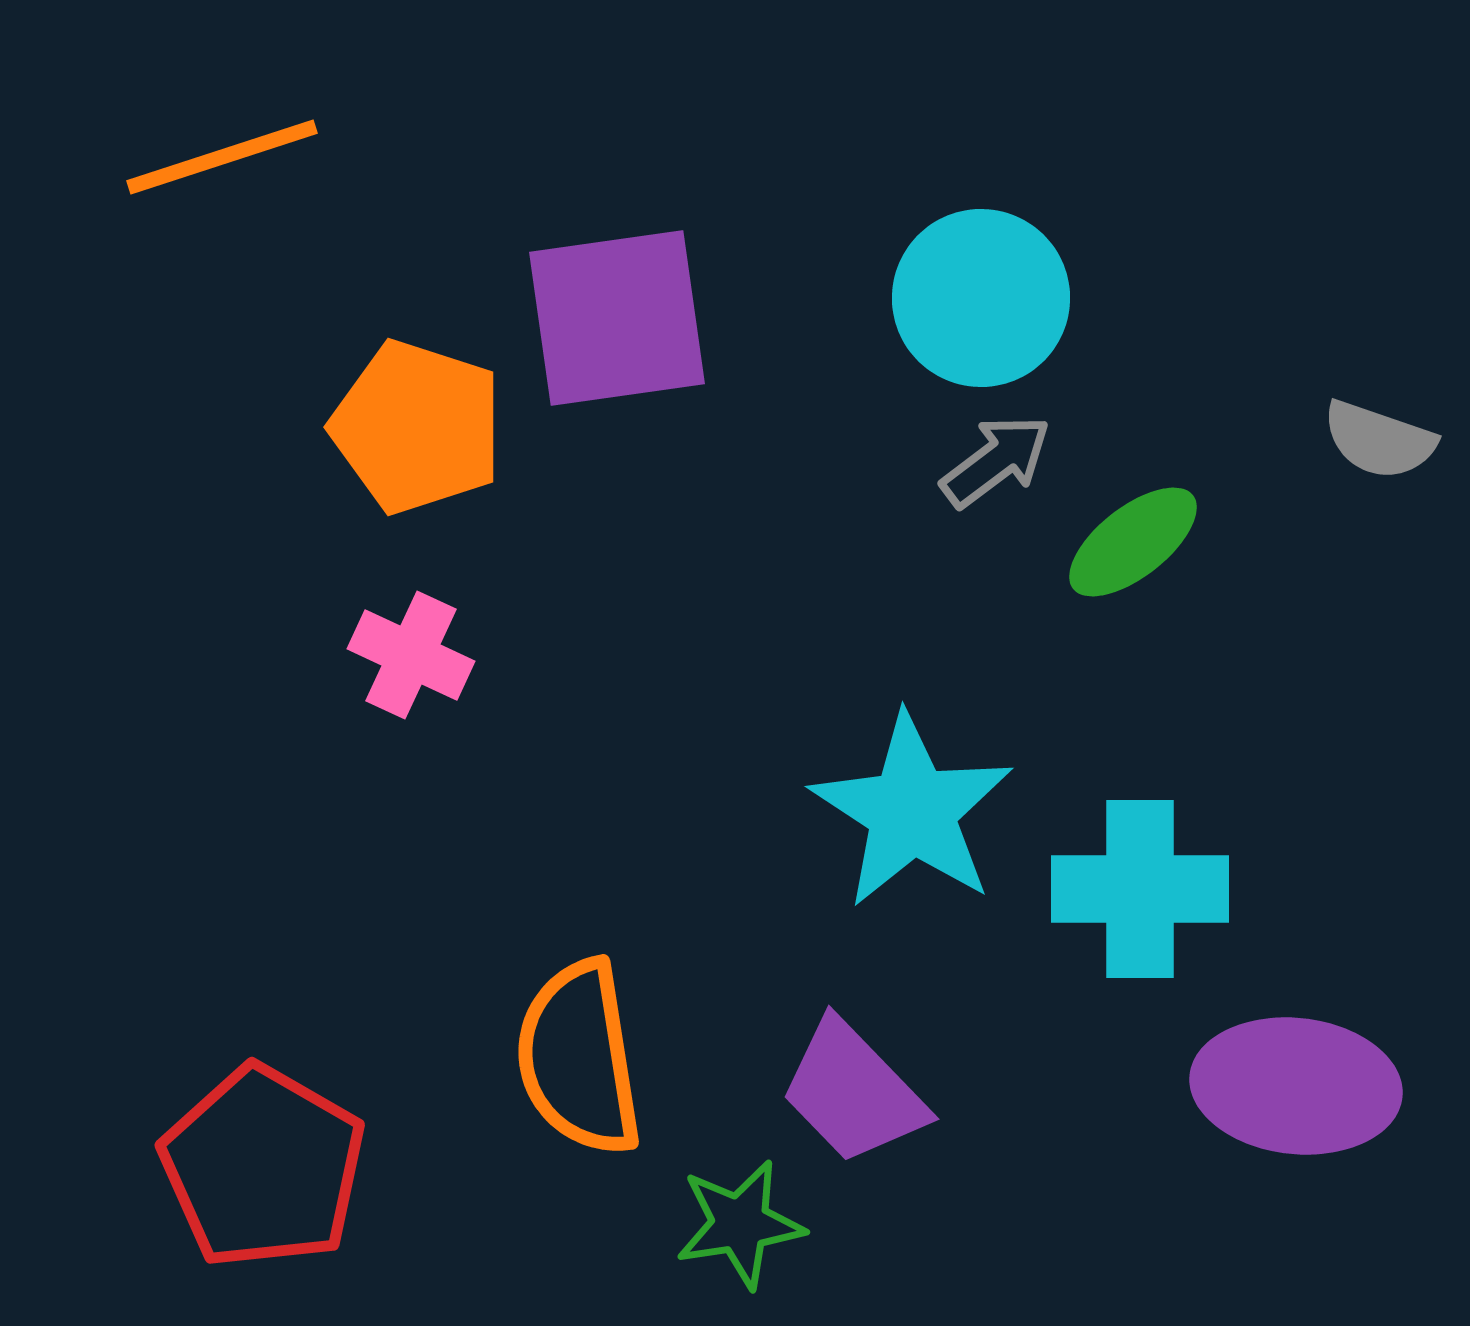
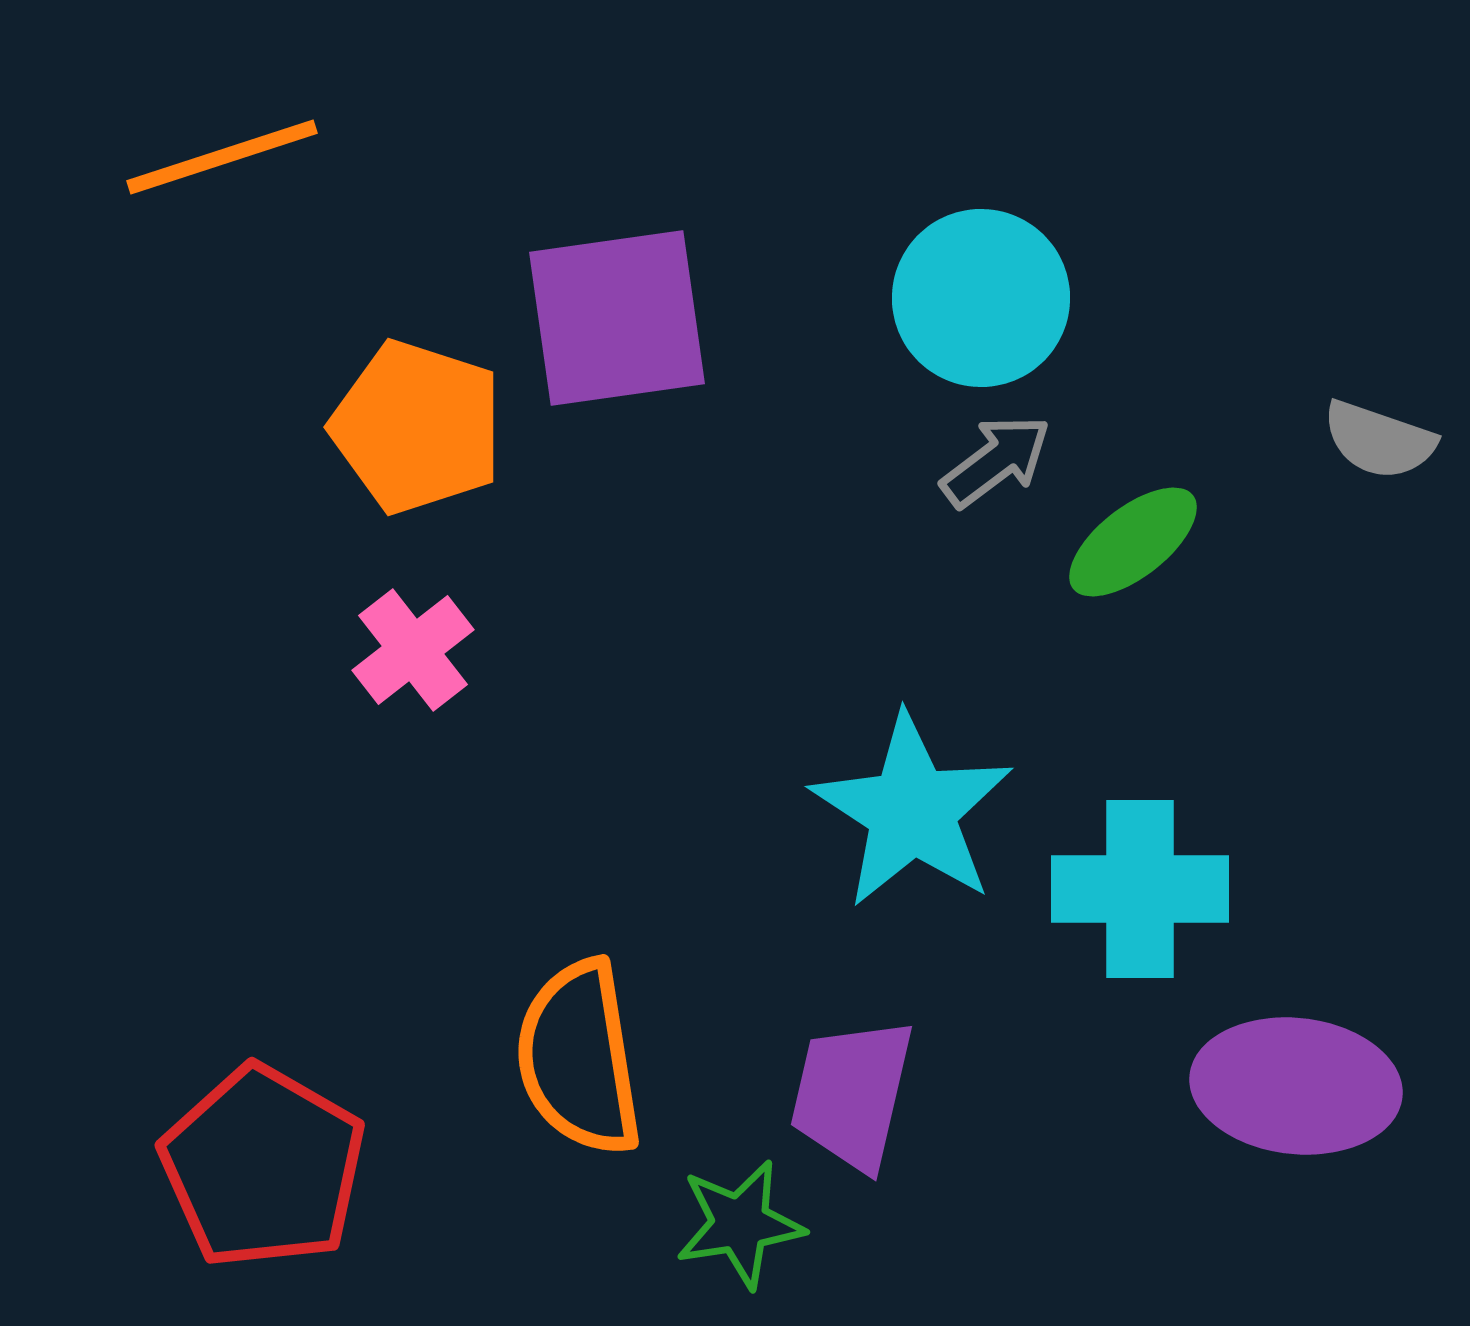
pink cross: moved 2 px right, 5 px up; rotated 27 degrees clockwise
purple trapezoid: moved 1 px left, 2 px down; rotated 57 degrees clockwise
